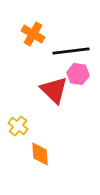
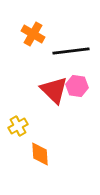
pink hexagon: moved 1 px left, 12 px down
yellow cross: rotated 24 degrees clockwise
